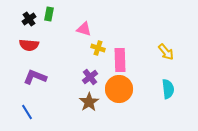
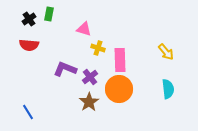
purple L-shape: moved 30 px right, 8 px up
blue line: moved 1 px right
